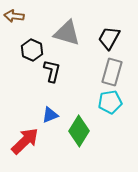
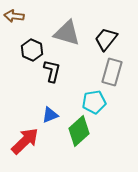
black trapezoid: moved 3 px left, 1 px down; rotated 10 degrees clockwise
cyan pentagon: moved 16 px left
green diamond: rotated 16 degrees clockwise
